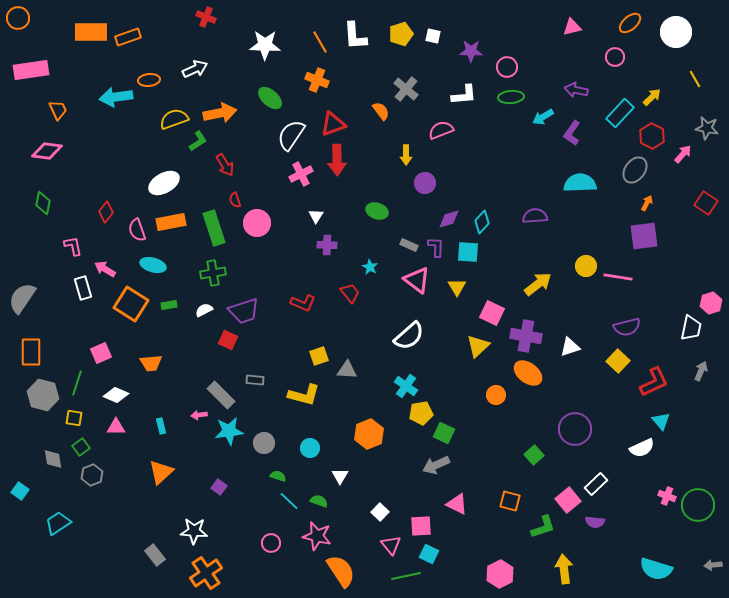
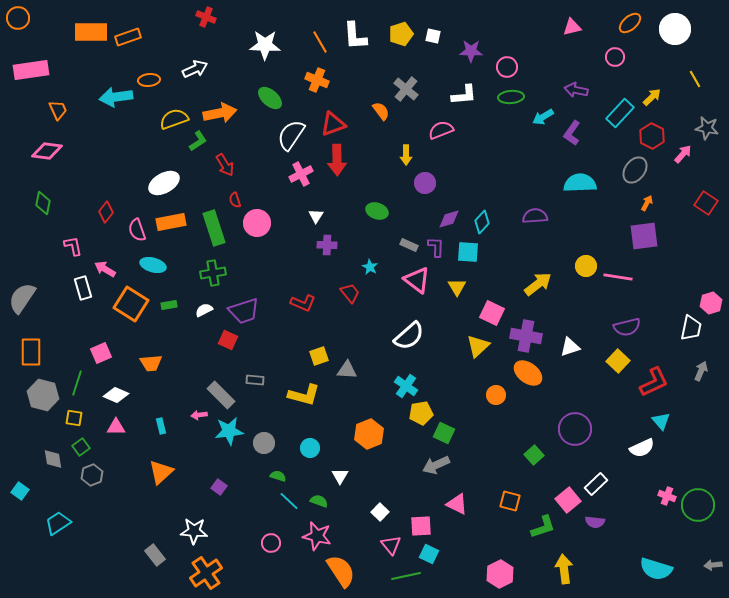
white circle at (676, 32): moved 1 px left, 3 px up
